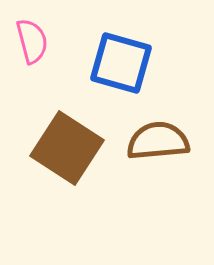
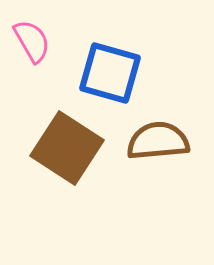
pink semicircle: rotated 15 degrees counterclockwise
blue square: moved 11 px left, 10 px down
